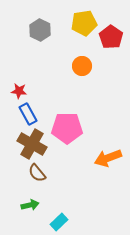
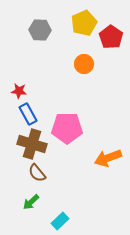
yellow pentagon: rotated 15 degrees counterclockwise
gray hexagon: rotated 25 degrees counterclockwise
orange circle: moved 2 px right, 2 px up
brown cross: rotated 12 degrees counterclockwise
green arrow: moved 1 px right, 3 px up; rotated 150 degrees clockwise
cyan rectangle: moved 1 px right, 1 px up
